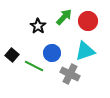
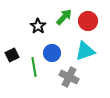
black square: rotated 24 degrees clockwise
green line: moved 1 px down; rotated 54 degrees clockwise
gray cross: moved 1 px left, 3 px down
